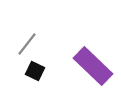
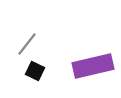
purple rectangle: rotated 57 degrees counterclockwise
